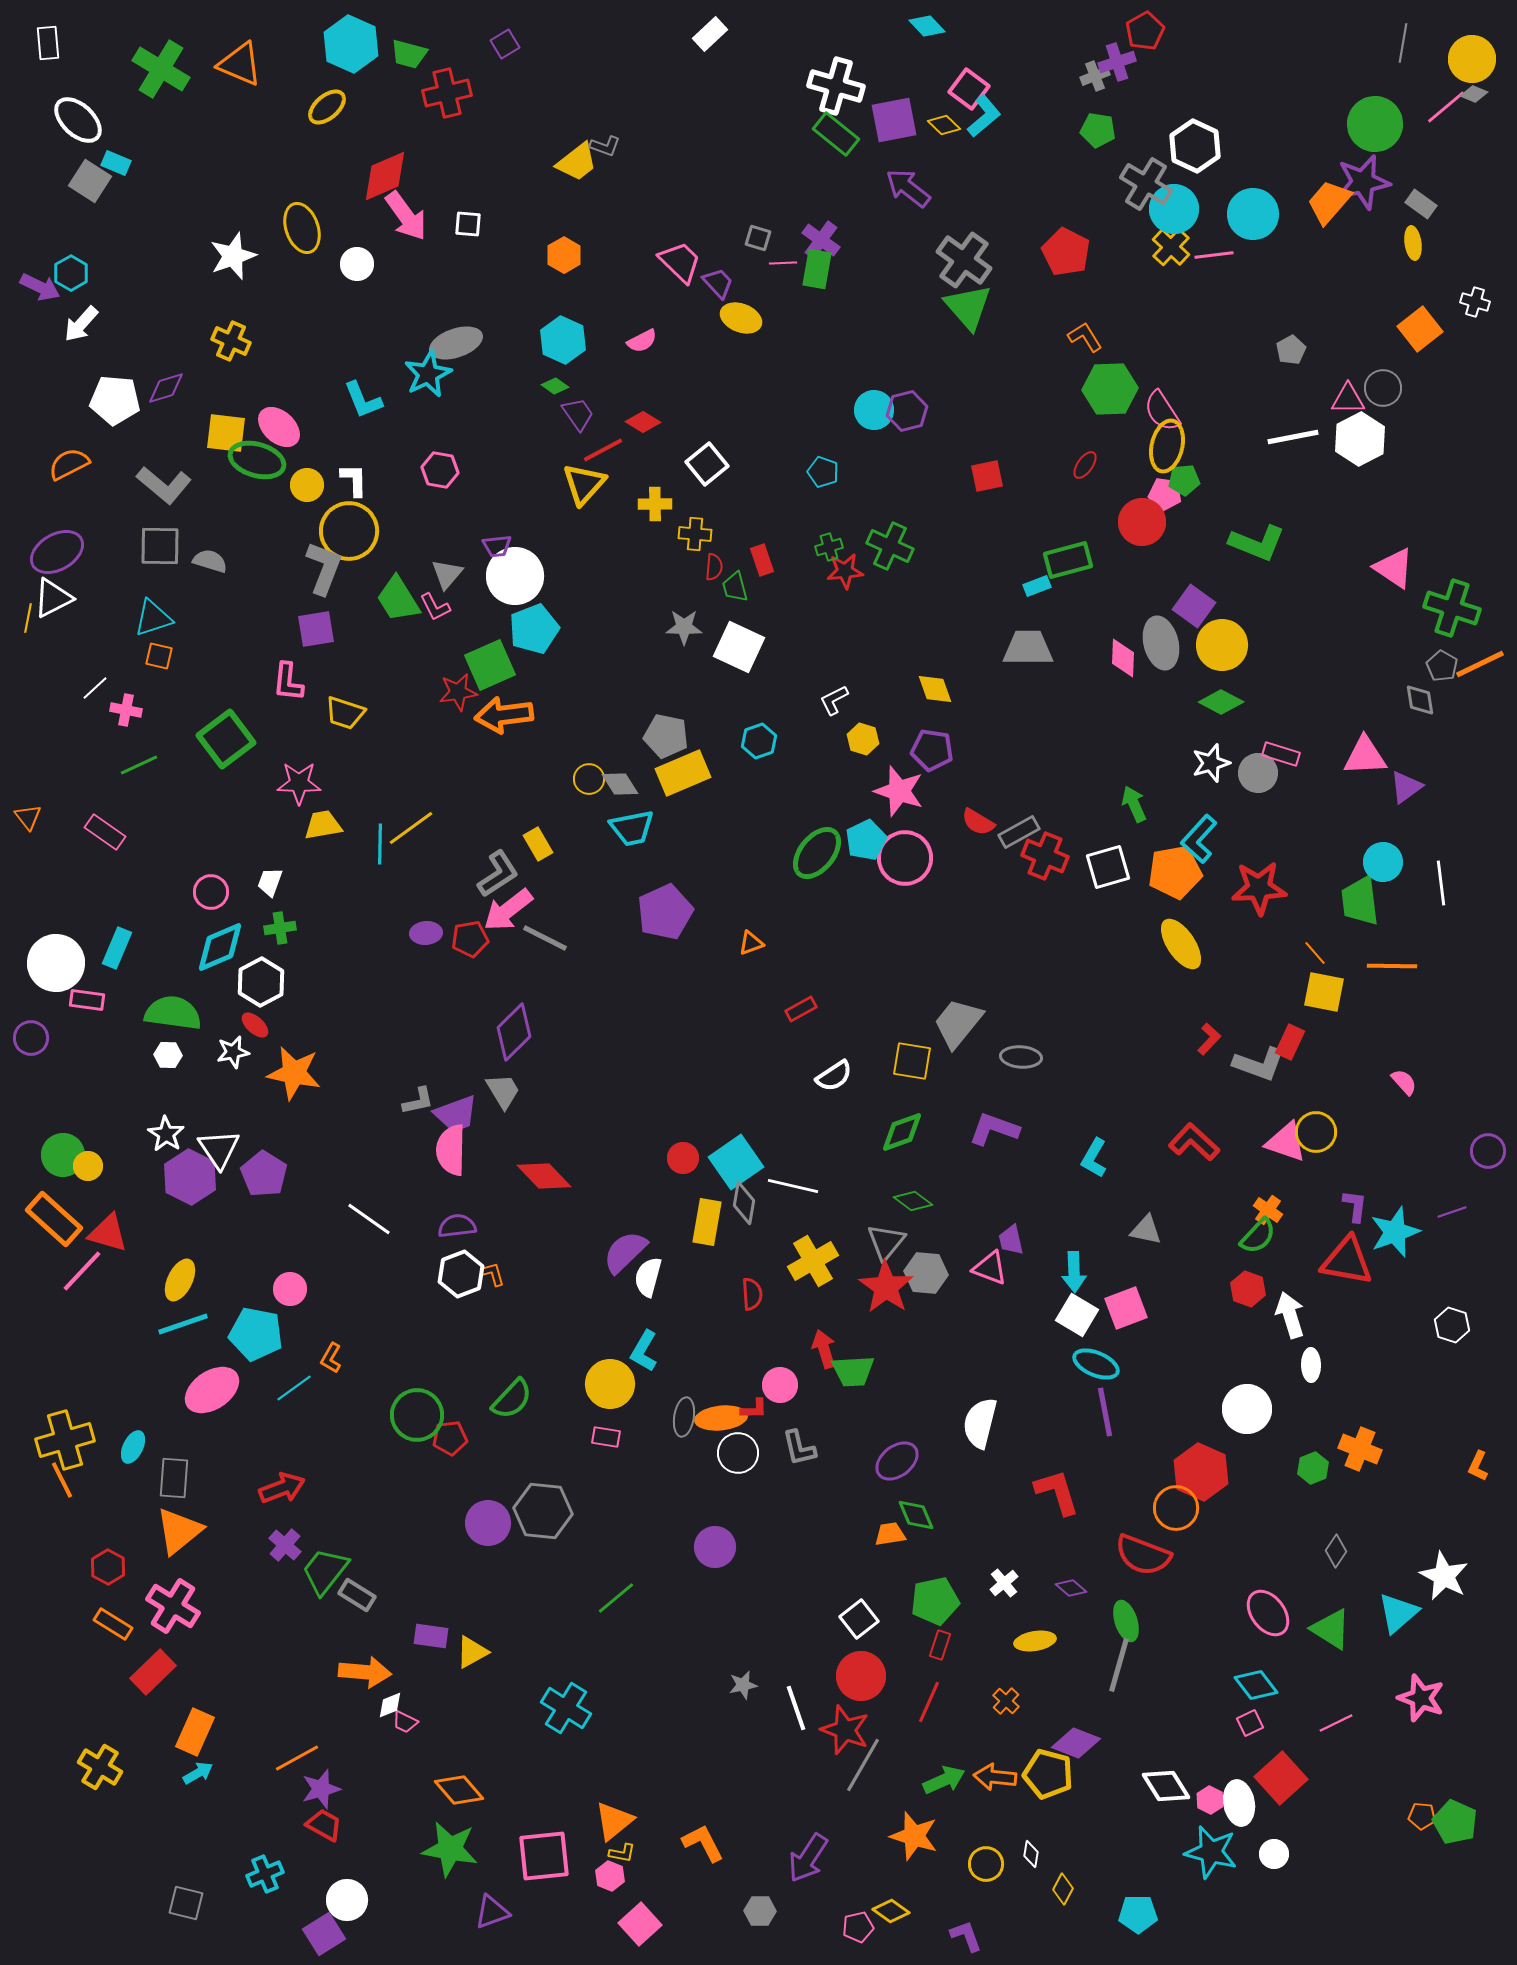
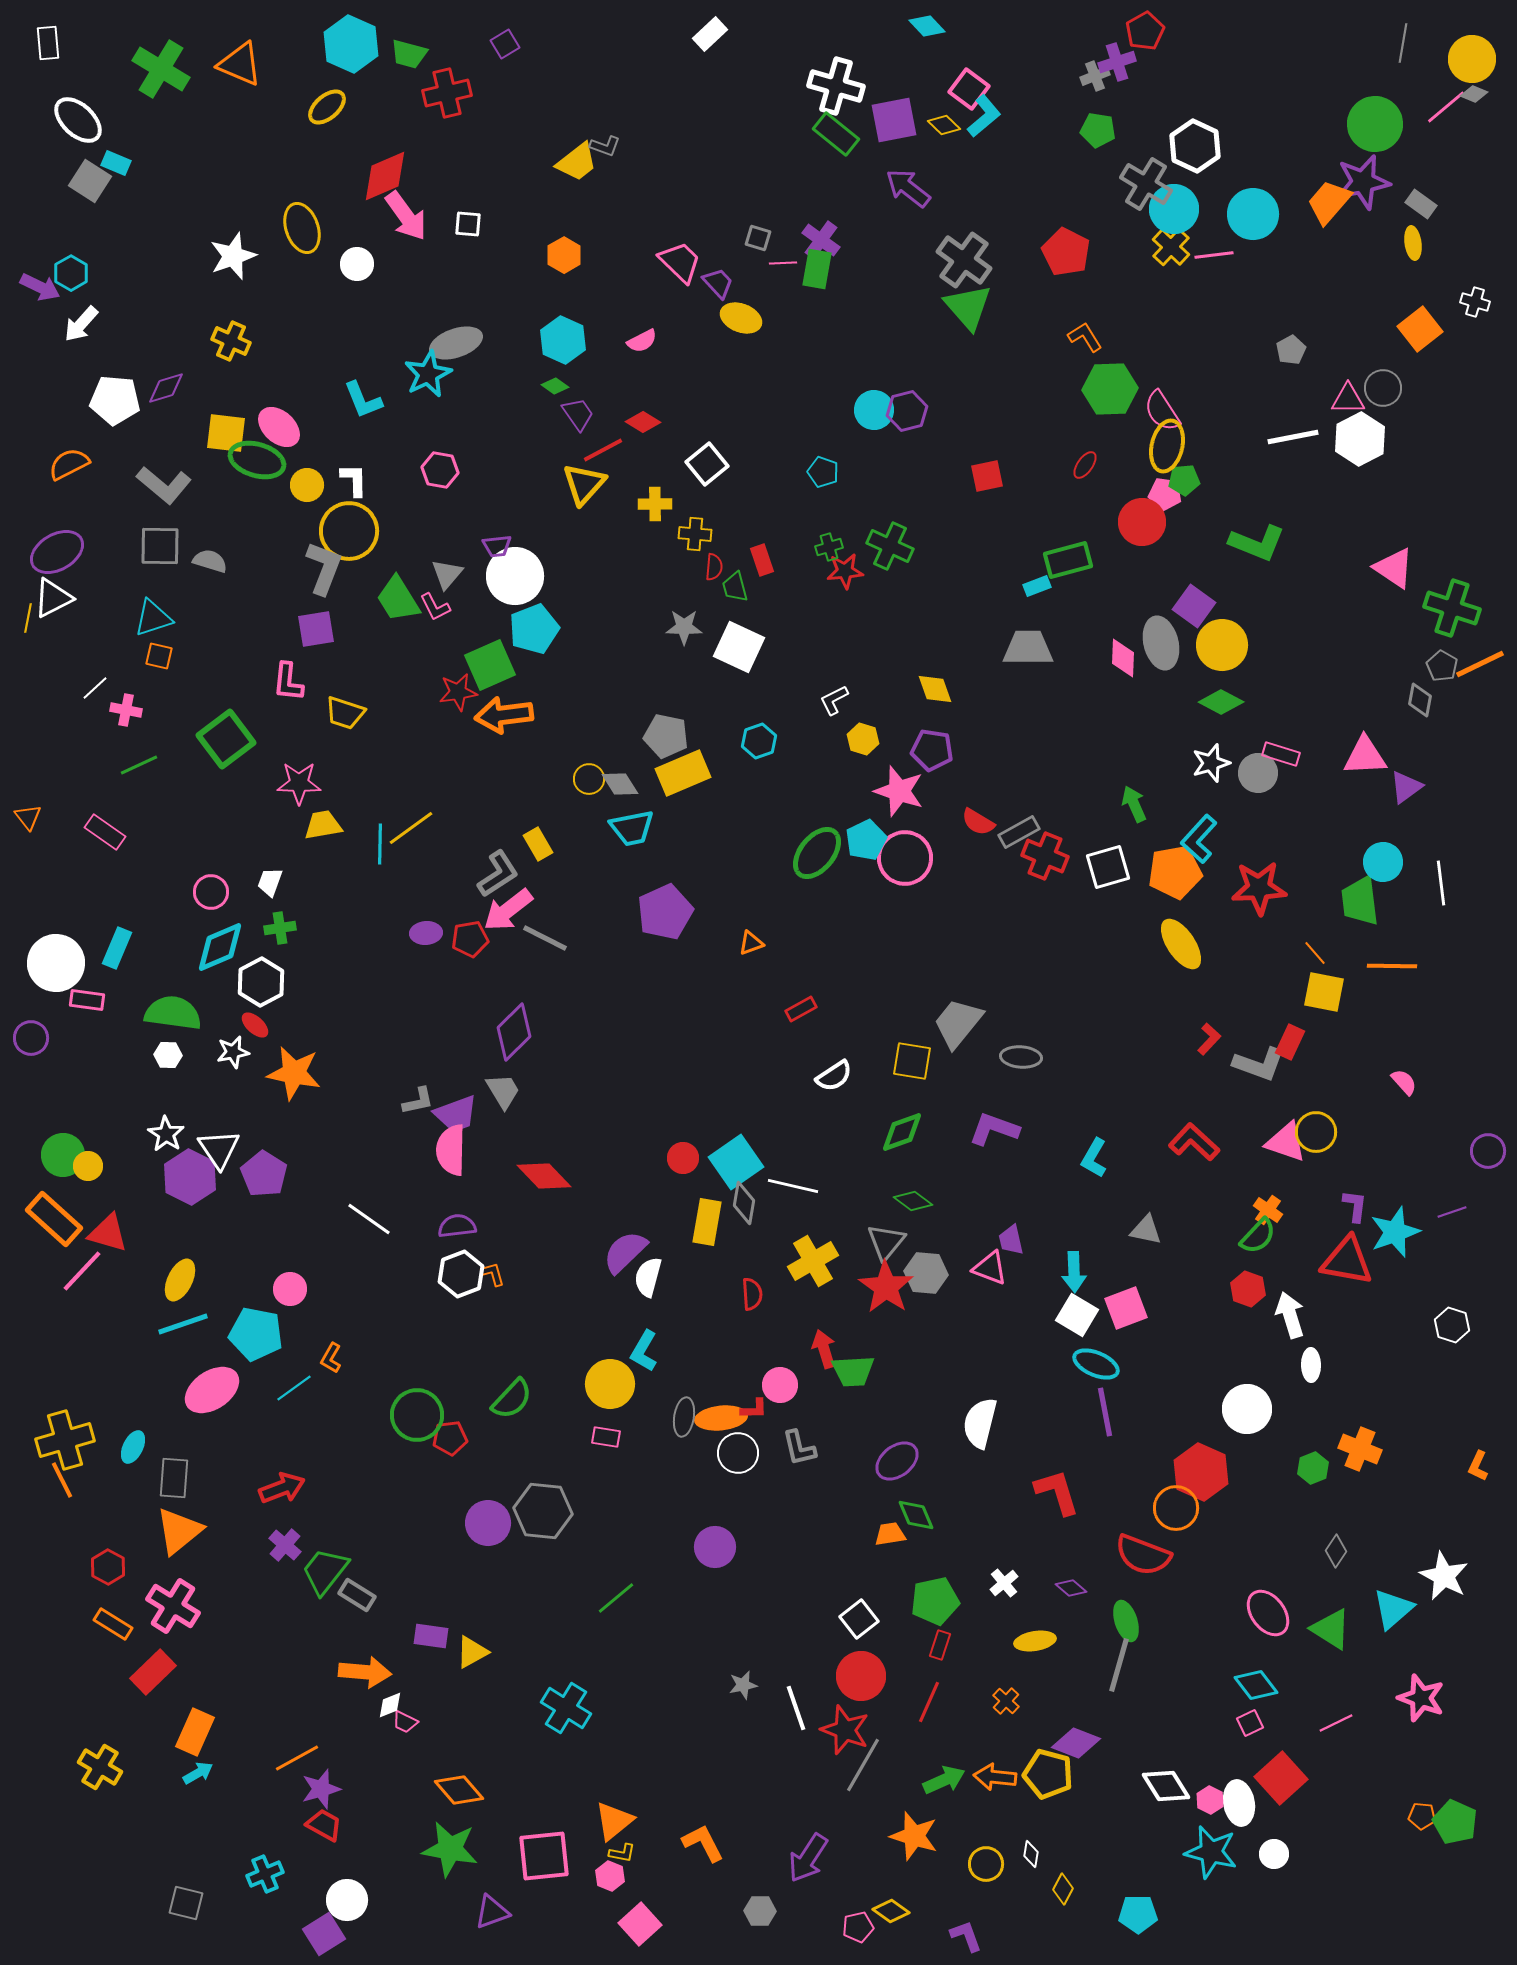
gray diamond at (1420, 700): rotated 20 degrees clockwise
cyan triangle at (1398, 1613): moved 5 px left, 4 px up
